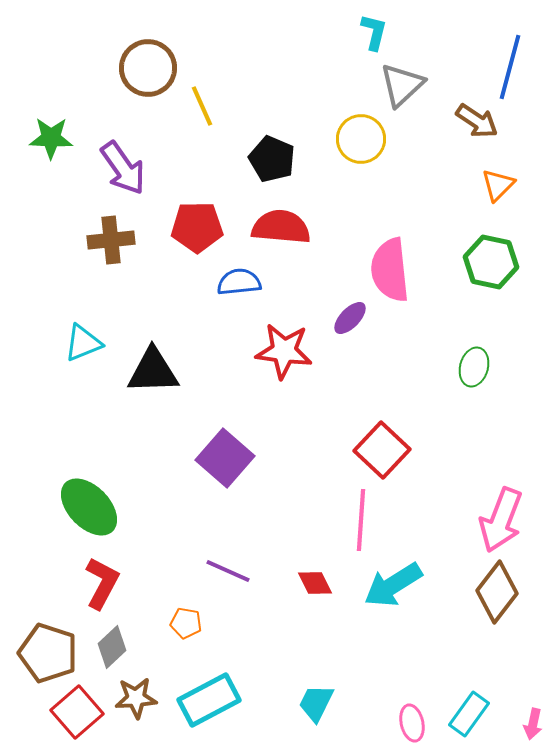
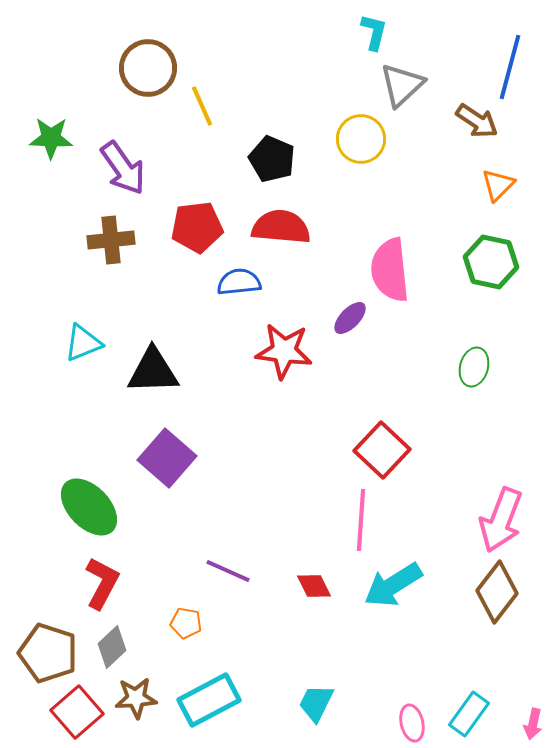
red pentagon at (197, 227): rotated 6 degrees counterclockwise
purple square at (225, 458): moved 58 px left
red diamond at (315, 583): moved 1 px left, 3 px down
